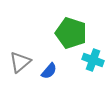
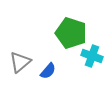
cyan cross: moved 1 px left, 4 px up
blue semicircle: moved 1 px left
